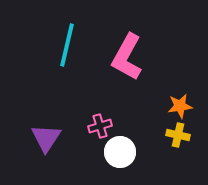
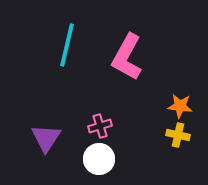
orange star: rotated 15 degrees clockwise
white circle: moved 21 px left, 7 px down
